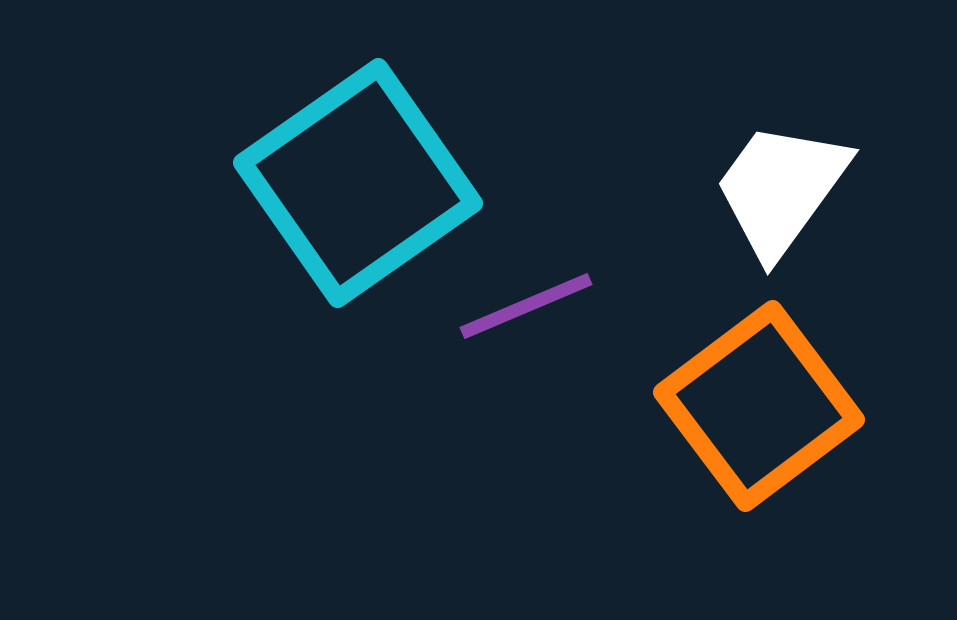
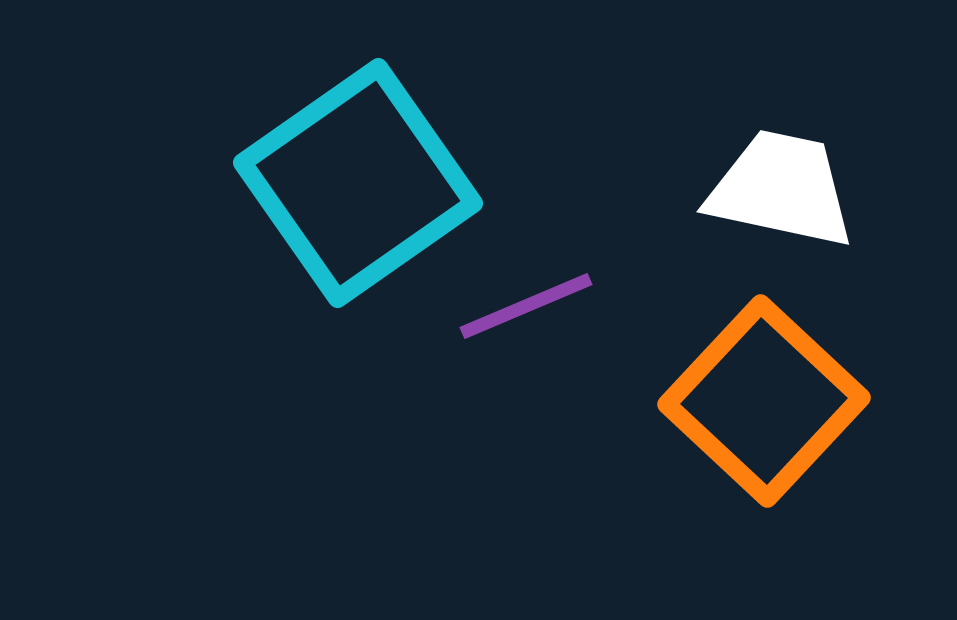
white trapezoid: rotated 66 degrees clockwise
orange square: moved 5 px right, 5 px up; rotated 10 degrees counterclockwise
